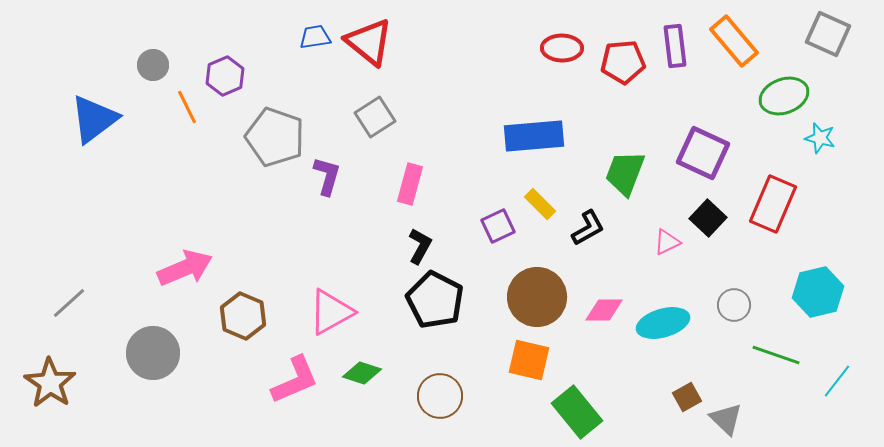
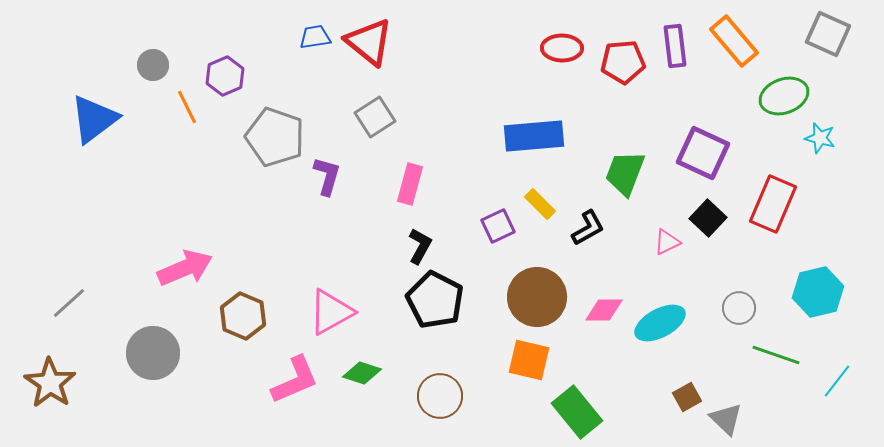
gray circle at (734, 305): moved 5 px right, 3 px down
cyan ellipse at (663, 323): moved 3 px left; rotated 12 degrees counterclockwise
